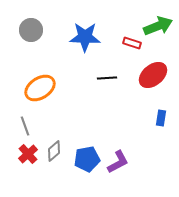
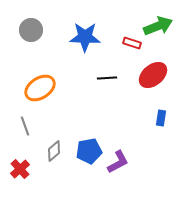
red cross: moved 8 px left, 15 px down
blue pentagon: moved 2 px right, 8 px up
